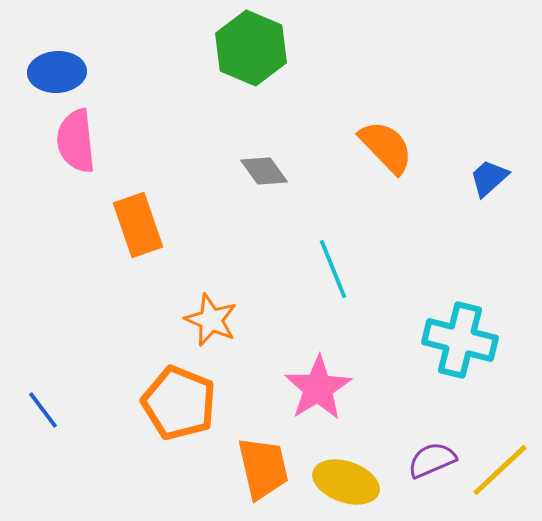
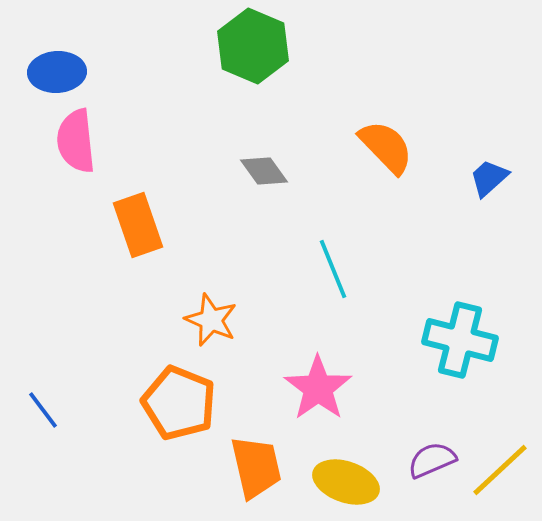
green hexagon: moved 2 px right, 2 px up
pink star: rotated 4 degrees counterclockwise
orange trapezoid: moved 7 px left, 1 px up
